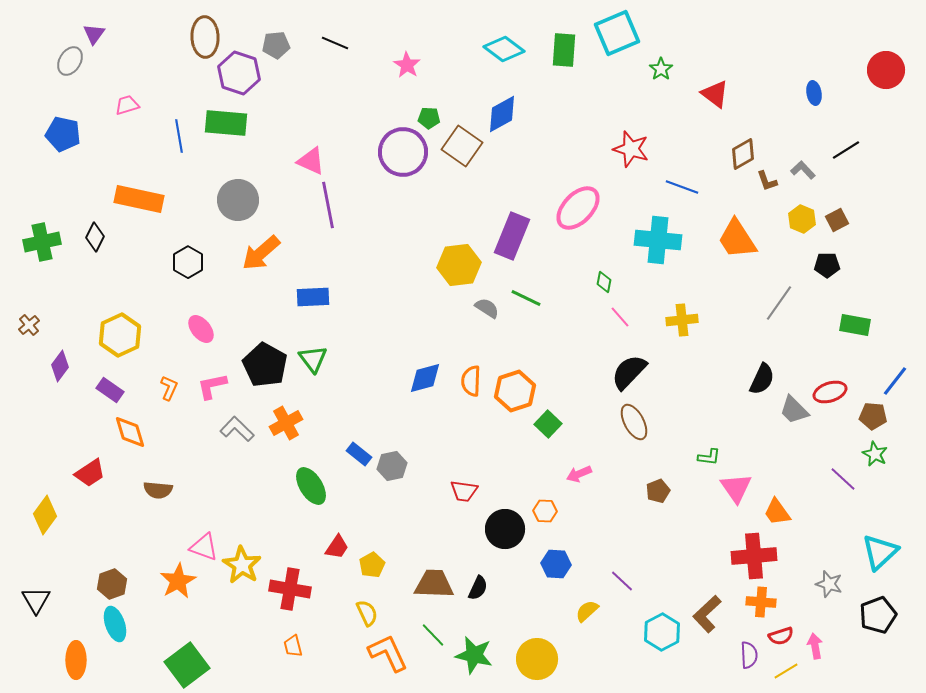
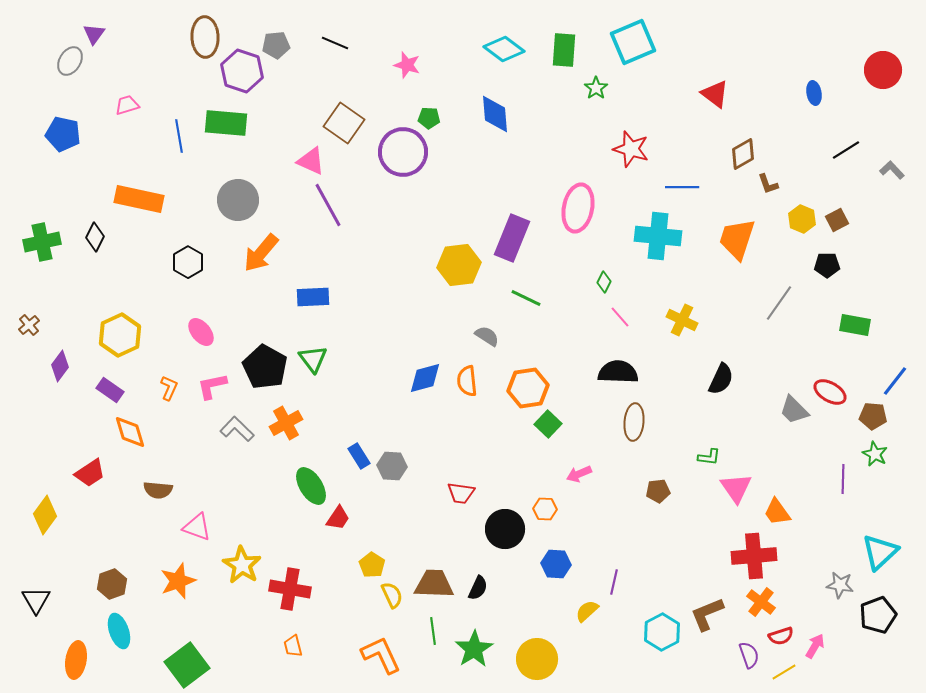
cyan square at (617, 33): moved 16 px right, 9 px down
pink star at (407, 65): rotated 16 degrees counterclockwise
green star at (661, 69): moved 65 px left, 19 px down
red circle at (886, 70): moved 3 px left
purple hexagon at (239, 73): moved 3 px right, 2 px up
blue diamond at (502, 114): moved 7 px left; rotated 66 degrees counterclockwise
brown square at (462, 146): moved 118 px left, 23 px up
gray L-shape at (803, 170): moved 89 px right
brown L-shape at (767, 181): moved 1 px right, 3 px down
blue line at (682, 187): rotated 20 degrees counterclockwise
purple line at (328, 205): rotated 18 degrees counterclockwise
pink ellipse at (578, 208): rotated 33 degrees counterclockwise
purple rectangle at (512, 236): moved 2 px down
orange trapezoid at (737, 239): rotated 51 degrees clockwise
cyan cross at (658, 240): moved 4 px up
orange arrow at (261, 253): rotated 9 degrees counterclockwise
green diamond at (604, 282): rotated 15 degrees clockwise
gray semicircle at (487, 308): moved 28 px down
yellow cross at (682, 320): rotated 32 degrees clockwise
pink ellipse at (201, 329): moved 3 px down
black pentagon at (265, 365): moved 2 px down
black semicircle at (629, 372): moved 11 px left; rotated 48 degrees clockwise
black semicircle at (762, 379): moved 41 px left
orange semicircle at (471, 381): moved 4 px left; rotated 8 degrees counterclockwise
orange hexagon at (515, 391): moved 13 px right, 3 px up; rotated 9 degrees clockwise
red ellipse at (830, 392): rotated 48 degrees clockwise
brown ellipse at (634, 422): rotated 33 degrees clockwise
blue rectangle at (359, 454): moved 2 px down; rotated 20 degrees clockwise
gray hexagon at (392, 466): rotated 16 degrees clockwise
purple line at (843, 479): rotated 48 degrees clockwise
red trapezoid at (464, 491): moved 3 px left, 2 px down
brown pentagon at (658, 491): rotated 15 degrees clockwise
orange hexagon at (545, 511): moved 2 px up
pink triangle at (204, 547): moved 7 px left, 20 px up
red trapezoid at (337, 547): moved 1 px right, 29 px up
yellow pentagon at (372, 565): rotated 10 degrees counterclockwise
orange star at (178, 581): rotated 9 degrees clockwise
purple line at (622, 581): moved 8 px left, 1 px down; rotated 60 degrees clockwise
gray star at (829, 584): moved 11 px right, 1 px down; rotated 8 degrees counterclockwise
orange cross at (761, 602): rotated 32 degrees clockwise
yellow semicircle at (367, 613): moved 25 px right, 18 px up
brown L-shape at (707, 614): rotated 21 degrees clockwise
cyan ellipse at (115, 624): moved 4 px right, 7 px down
green line at (433, 635): moved 4 px up; rotated 36 degrees clockwise
pink arrow at (815, 646): rotated 40 degrees clockwise
orange L-shape at (388, 653): moved 7 px left, 2 px down
green star at (474, 655): moved 6 px up; rotated 27 degrees clockwise
purple semicircle at (749, 655): rotated 16 degrees counterclockwise
orange ellipse at (76, 660): rotated 9 degrees clockwise
yellow line at (786, 671): moved 2 px left, 1 px down
